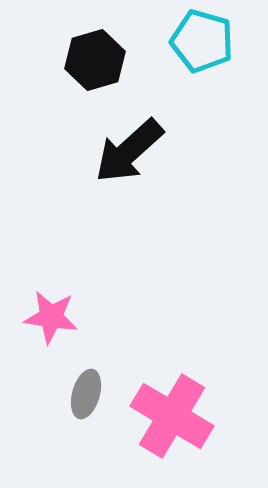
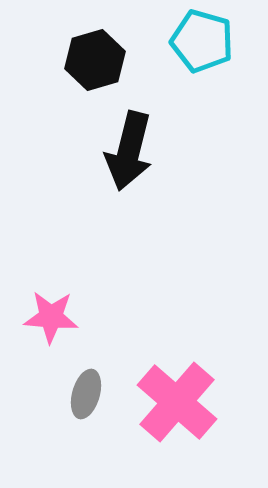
black arrow: rotated 34 degrees counterclockwise
pink star: rotated 4 degrees counterclockwise
pink cross: moved 5 px right, 14 px up; rotated 10 degrees clockwise
